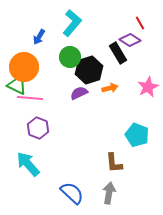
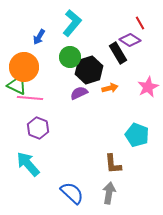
brown L-shape: moved 1 px left, 1 px down
